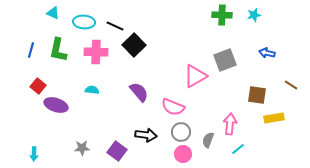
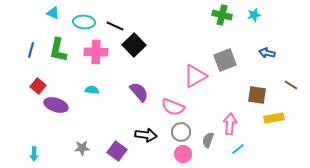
green cross: rotated 12 degrees clockwise
